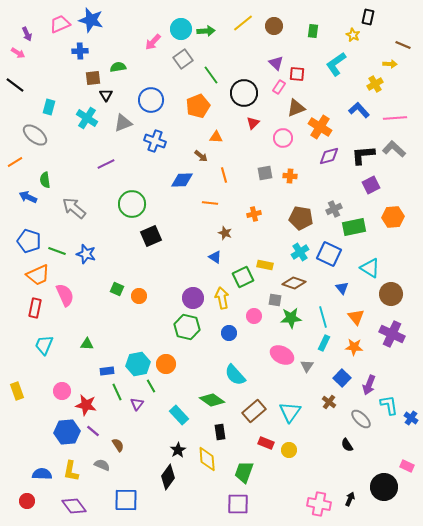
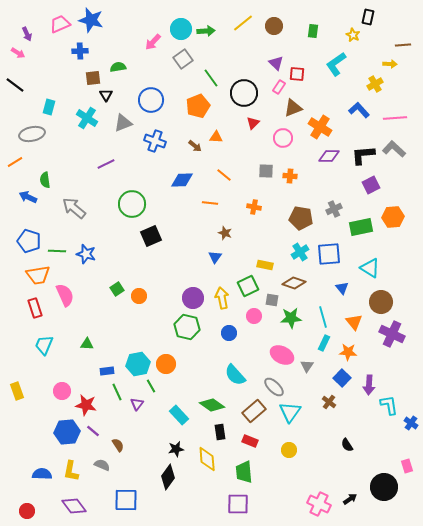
brown line at (403, 45): rotated 28 degrees counterclockwise
green line at (211, 75): moved 3 px down
brown triangle at (296, 108): moved 3 px left
gray ellipse at (35, 135): moved 3 px left, 1 px up; rotated 50 degrees counterclockwise
brown arrow at (201, 156): moved 6 px left, 10 px up
purple diamond at (329, 156): rotated 15 degrees clockwise
gray square at (265, 173): moved 1 px right, 2 px up; rotated 14 degrees clockwise
orange line at (224, 175): rotated 35 degrees counterclockwise
orange cross at (254, 214): moved 7 px up; rotated 24 degrees clockwise
green rectangle at (354, 227): moved 7 px right
green line at (57, 251): rotated 18 degrees counterclockwise
blue square at (329, 254): rotated 30 degrees counterclockwise
blue triangle at (215, 257): rotated 32 degrees clockwise
orange trapezoid at (38, 275): rotated 15 degrees clockwise
green square at (243, 277): moved 5 px right, 9 px down
green square at (117, 289): rotated 32 degrees clockwise
brown circle at (391, 294): moved 10 px left, 8 px down
gray square at (275, 300): moved 3 px left
red rectangle at (35, 308): rotated 30 degrees counterclockwise
orange triangle at (356, 317): moved 2 px left, 5 px down
orange star at (354, 347): moved 6 px left, 5 px down
purple arrow at (369, 385): rotated 18 degrees counterclockwise
green diamond at (212, 400): moved 5 px down
blue cross at (411, 418): moved 5 px down
gray ellipse at (361, 419): moved 87 px left, 32 px up
red rectangle at (266, 443): moved 16 px left, 2 px up
black star at (178, 450): moved 2 px left, 1 px up; rotated 21 degrees clockwise
pink rectangle at (407, 466): rotated 48 degrees clockwise
green trapezoid at (244, 472): rotated 25 degrees counterclockwise
black arrow at (350, 499): rotated 32 degrees clockwise
red circle at (27, 501): moved 10 px down
pink cross at (319, 504): rotated 15 degrees clockwise
